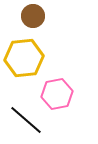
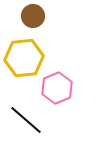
pink hexagon: moved 6 px up; rotated 12 degrees counterclockwise
